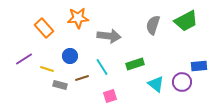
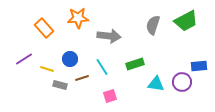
blue circle: moved 3 px down
cyan triangle: rotated 30 degrees counterclockwise
